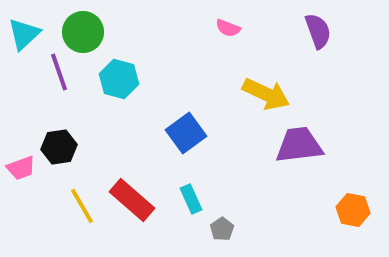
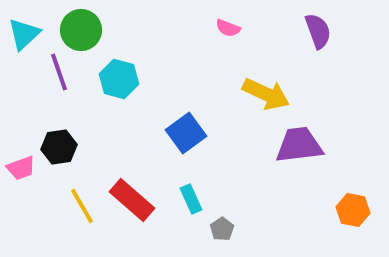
green circle: moved 2 px left, 2 px up
